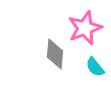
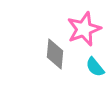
pink star: moved 1 px left, 1 px down
